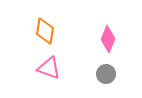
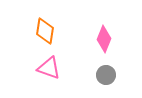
pink diamond: moved 4 px left
gray circle: moved 1 px down
